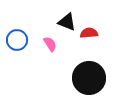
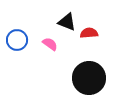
pink semicircle: rotated 21 degrees counterclockwise
